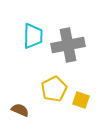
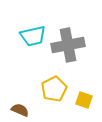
cyan trapezoid: rotated 76 degrees clockwise
yellow square: moved 3 px right
